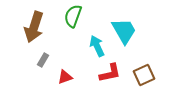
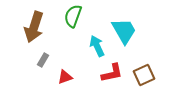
red L-shape: moved 2 px right
